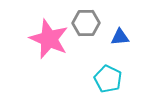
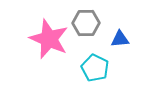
blue triangle: moved 2 px down
cyan pentagon: moved 13 px left, 11 px up
